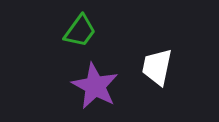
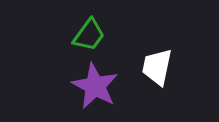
green trapezoid: moved 9 px right, 4 px down
